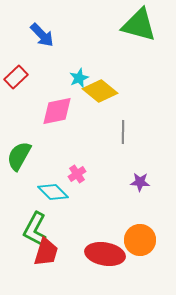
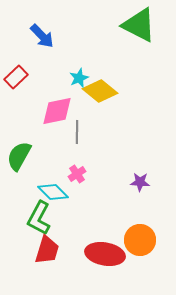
green triangle: rotated 12 degrees clockwise
blue arrow: moved 1 px down
gray line: moved 46 px left
green L-shape: moved 4 px right, 11 px up
red trapezoid: moved 1 px right, 2 px up
